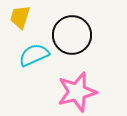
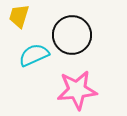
yellow trapezoid: moved 1 px left, 1 px up
pink star: moved 2 px up; rotated 9 degrees clockwise
